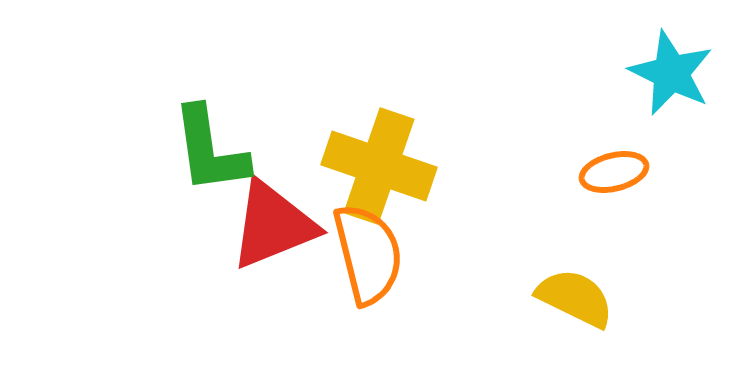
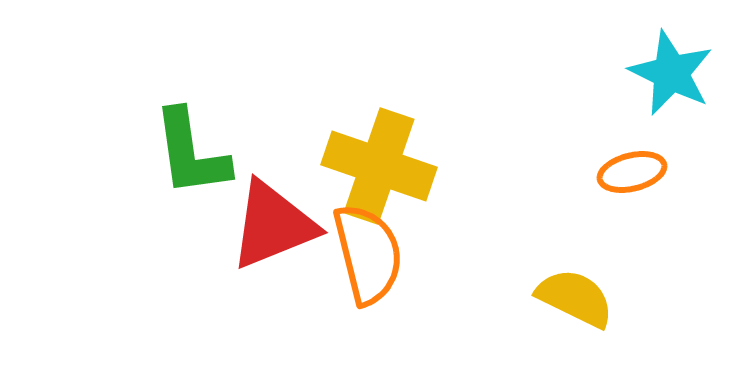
green L-shape: moved 19 px left, 3 px down
orange ellipse: moved 18 px right
